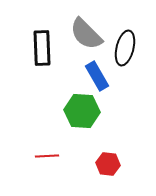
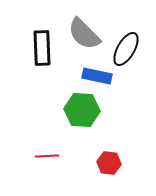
gray semicircle: moved 2 px left
black ellipse: moved 1 px right, 1 px down; rotated 16 degrees clockwise
blue rectangle: rotated 48 degrees counterclockwise
green hexagon: moved 1 px up
red hexagon: moved 1 px right, 1 px up
